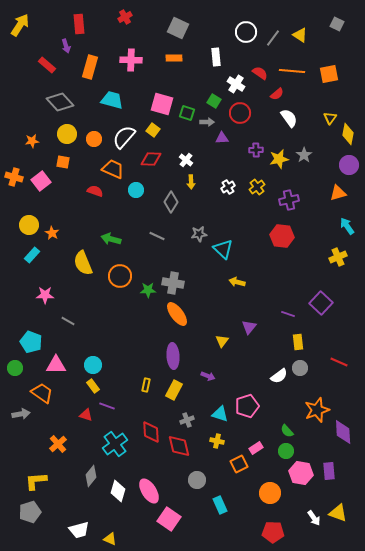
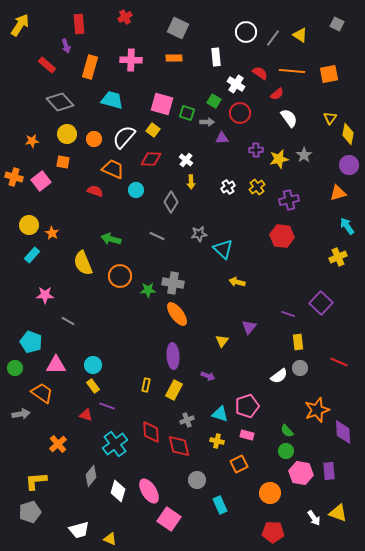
pink rectangle at (256, 448): moved 9 px left, 13 px up; rotated 48 degrees clockwise
